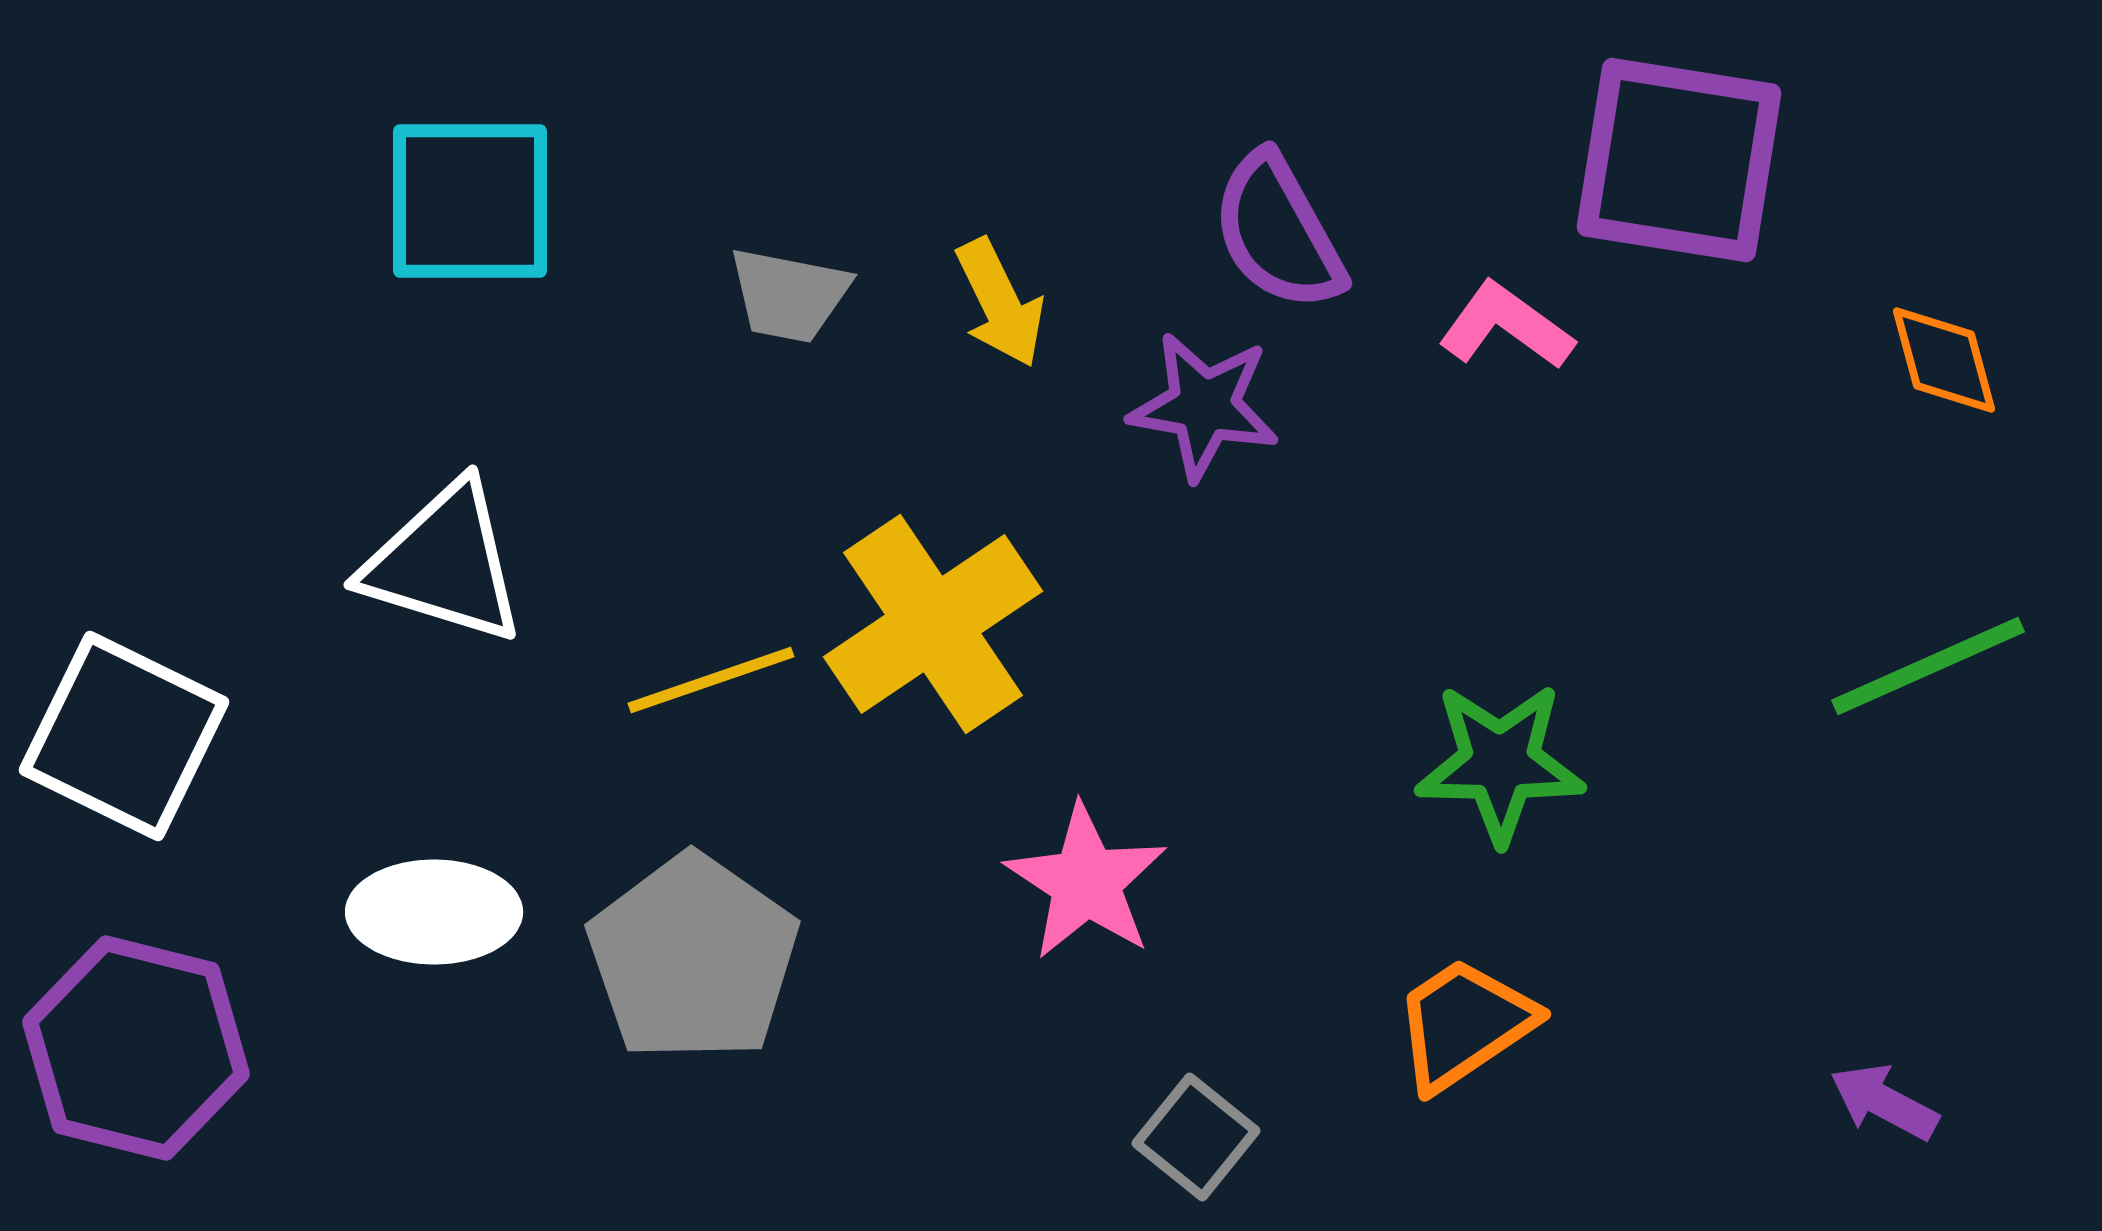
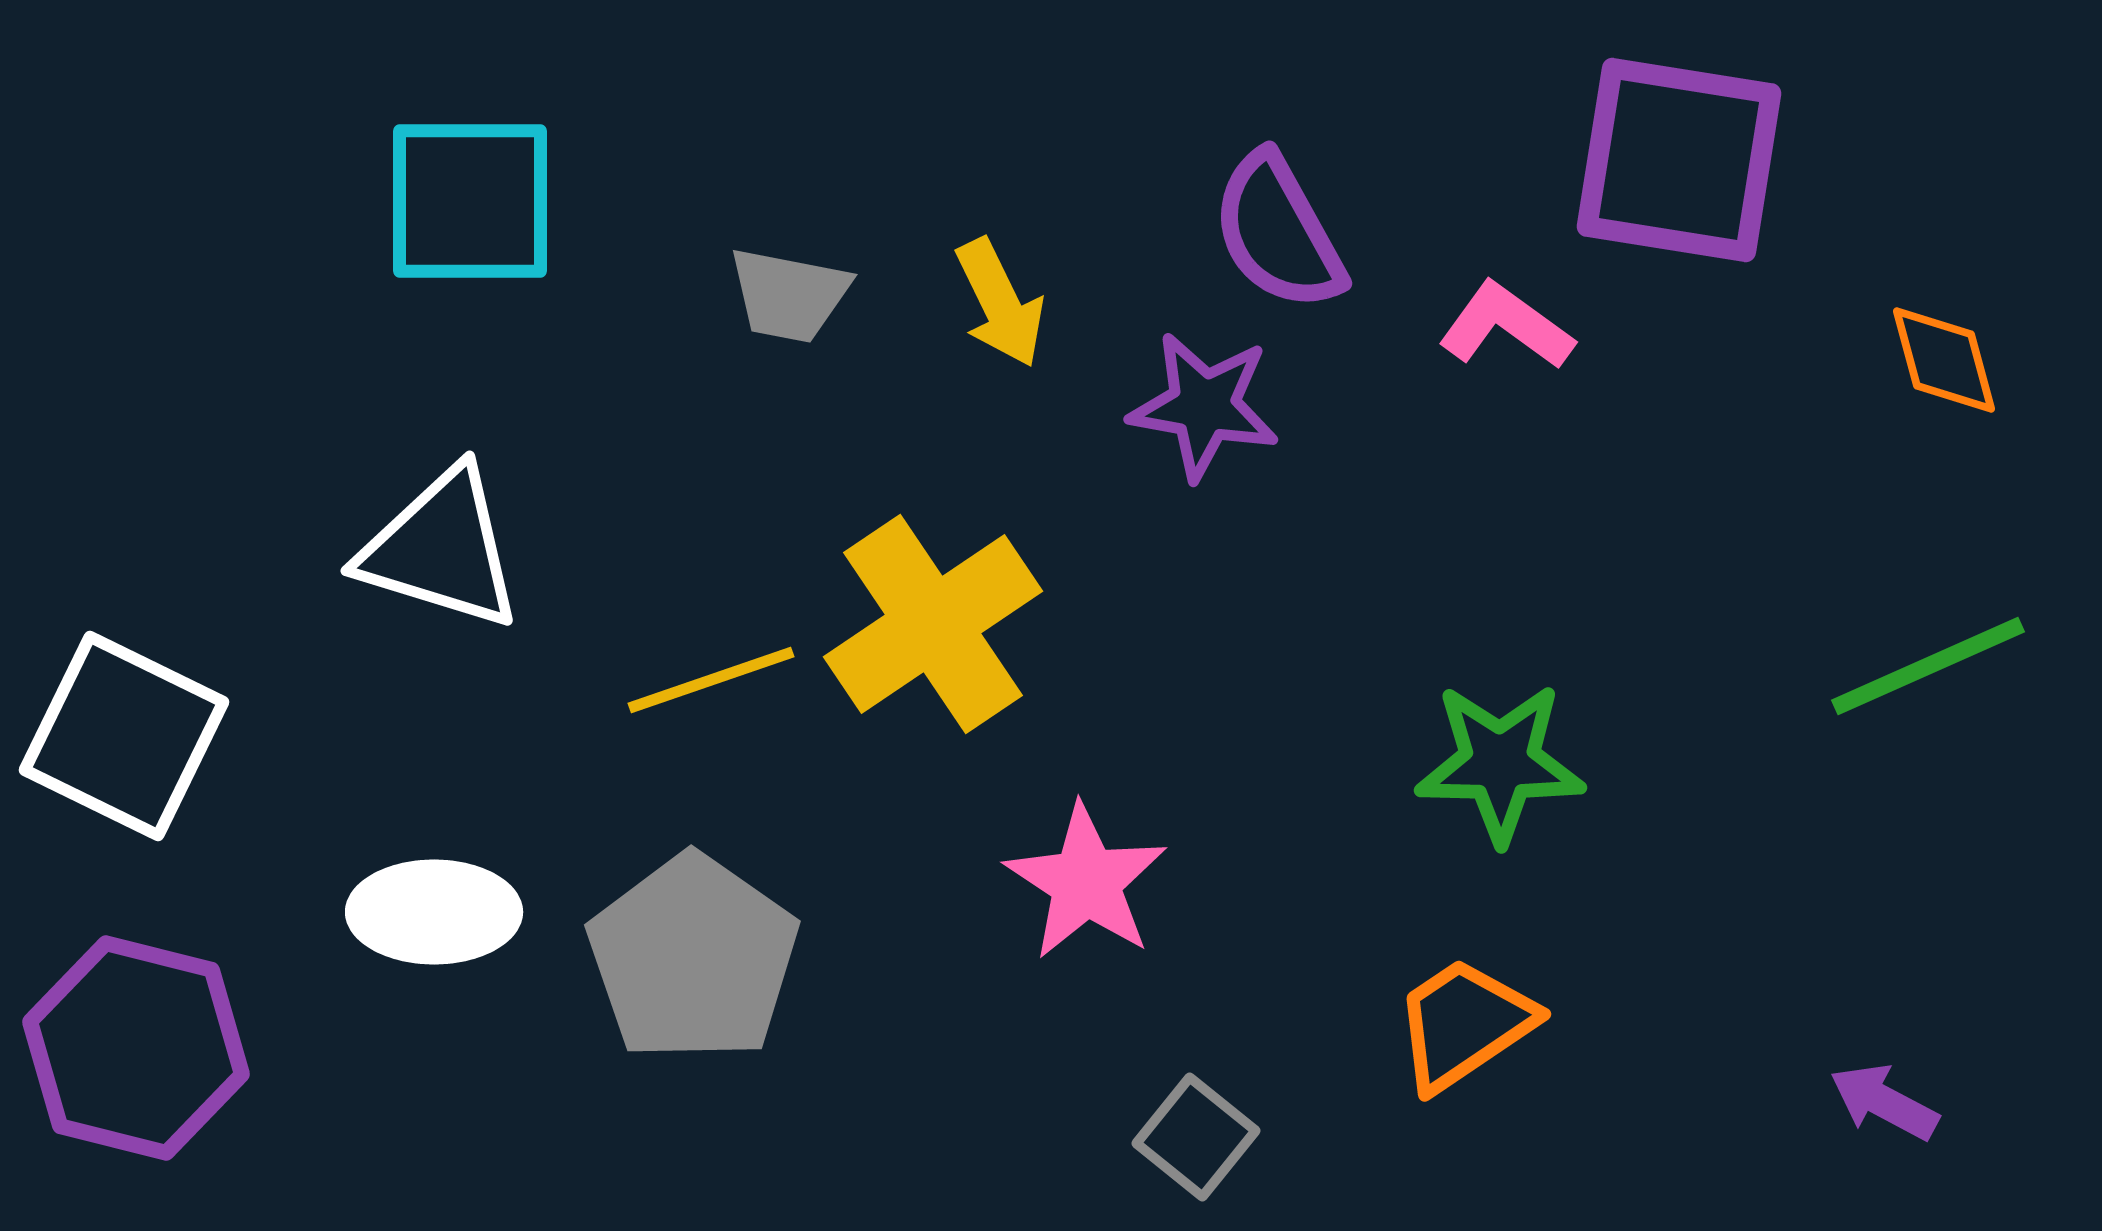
white triangle: moved 3 px left, 14 px up
